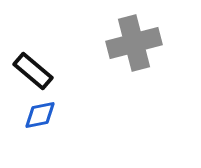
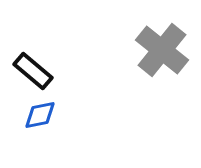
gray cross: moved 28 px right, 7 px down; rotated 36 degrees counterclockwise
